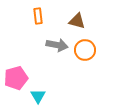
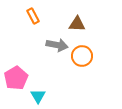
orange rectangle: moved 5 px left; rotated 21 degrees counterclockwise
brown triangle: moved 3 px down; rotated 12 degrees counterclockwise
orange circle: moved 3 px left, 6 px down
pink pentagon: rotated 15 degrees counterclockwise
